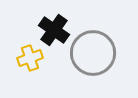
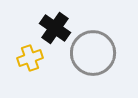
black cross: moved 1 px right, 2 px up
